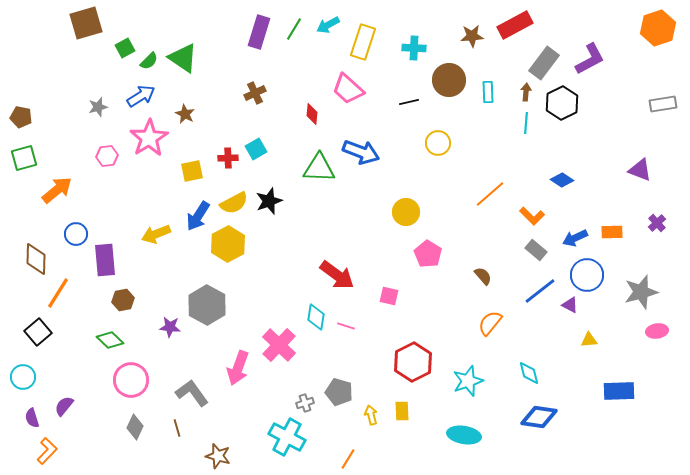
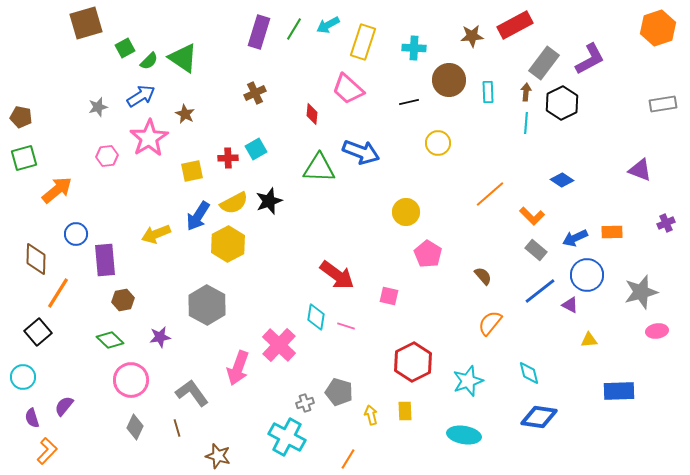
purple cross at (657, 223): moved 9 px right; rotated 18 degrees clockwise
purple star at (170, 327): moved 10 px left, 10 px down; rotated 15 degrees counterclockwise
yellow rectangle at (402, 411): moved 3 px right
